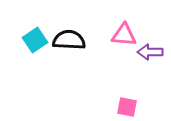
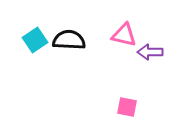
pink triangle: rotated 8 degrees clockwise
